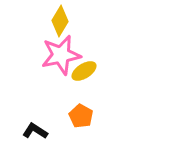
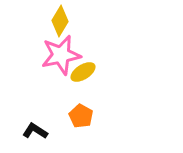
yellow ellipse: moved 1 px left, 1 px down
